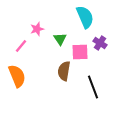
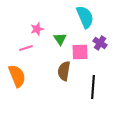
pink line: moved 5 px right, 2 px down; rotated 32 degrees clockwise
black line: rotated 25 degrees clockwise
